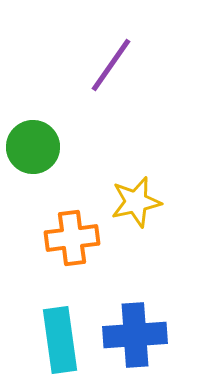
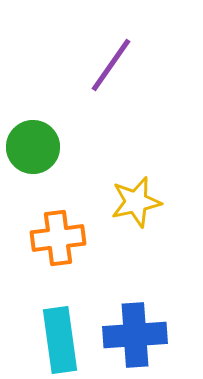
orange cross: moved 14 px left
